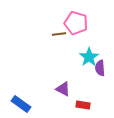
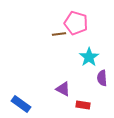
purple semicircle: moved 2 px right, 10 px down
